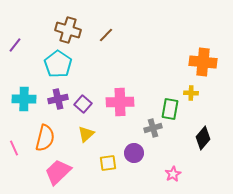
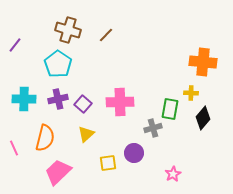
black diamond: moved 20 px up
